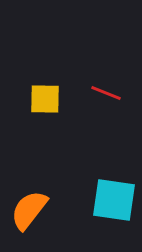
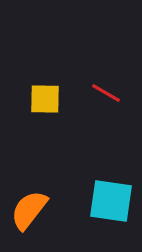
red line: rotated 8 degrees clockwise
cyan square: moved 3 px left, 1 px down
